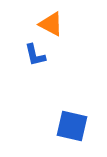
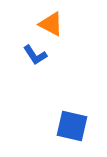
blue L-shape: rotated 20 degrees counterclockwise
